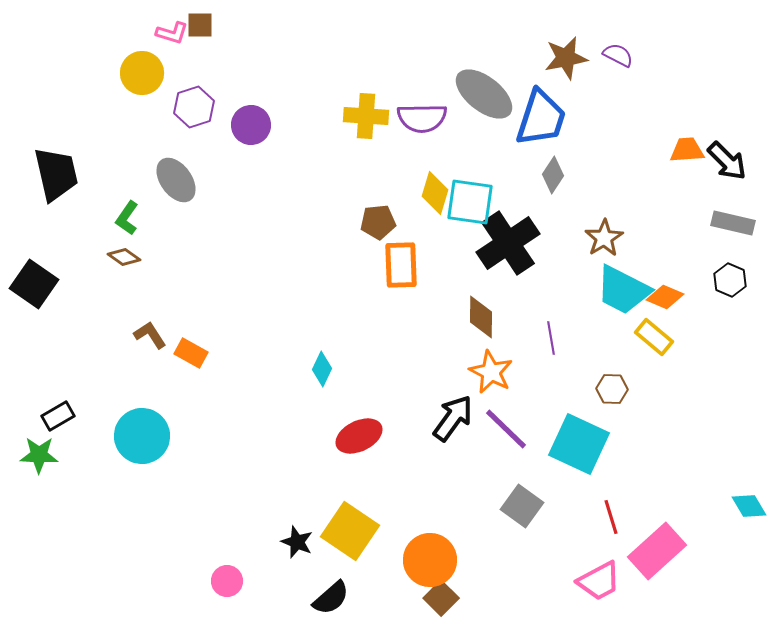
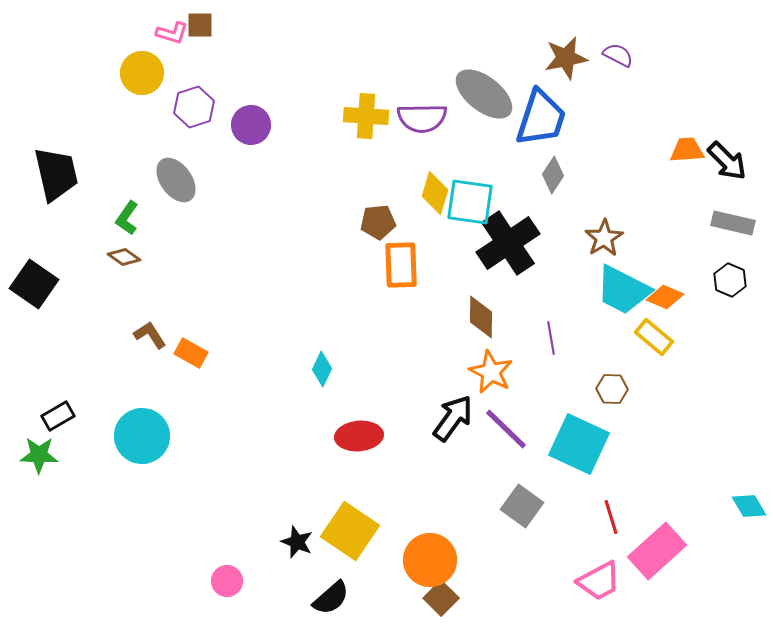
red ellipse at (359, 436): rotated 21 degrees clockwise
